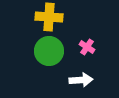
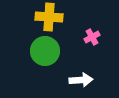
pink cross: moved 5 px right, 10 px up; rotated 28 degrees clockwise
green circle: moved 4 px left
